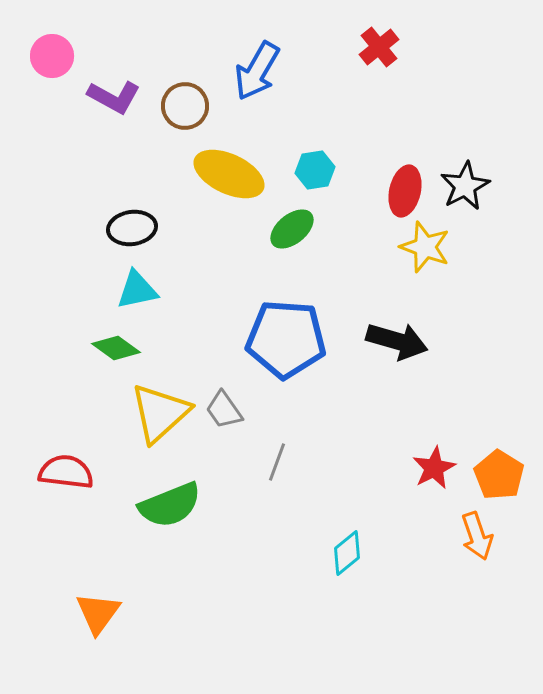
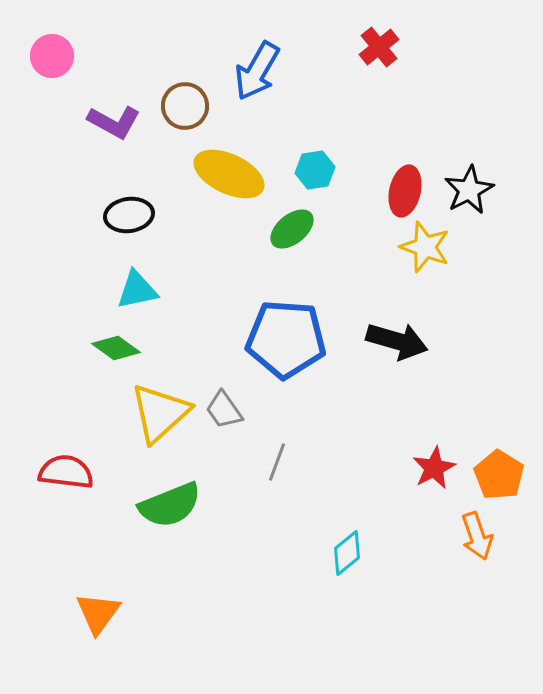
purple L-shape: moved 25 px down
black star: moved 4 px right, 4 px down
black ellipse: moved 3 px left, 13 px up
